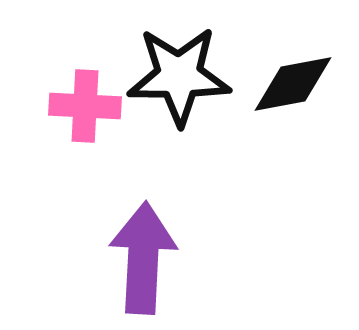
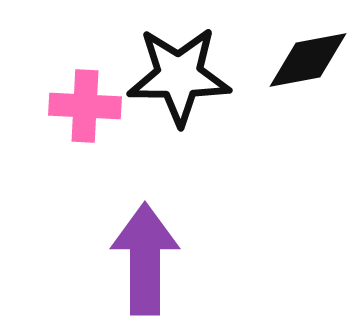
black diamond: moved 15 px right, 24 px up
purple arrow: moved 2 px right, 1 px down; rotated 3 degrees counterclockwise
